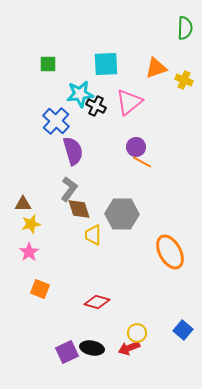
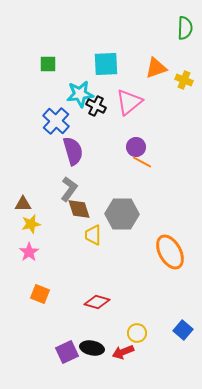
orange square: moved 5 px down
red arrow: moved 6 px left, 4 px down
